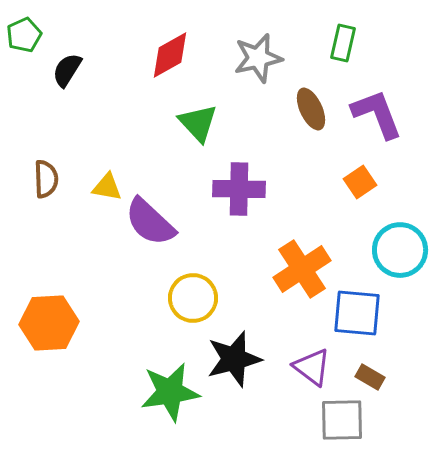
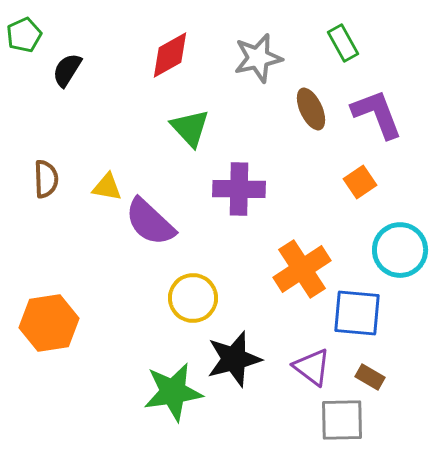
green rectangle: rotated 42 degrees counterclockwise
green triangle: moved 8 px left, 5 px down
orange hexagon: rotated 6 degrees counterclockwise
green star: moved 3 px right
